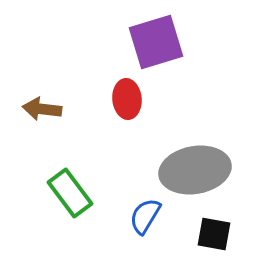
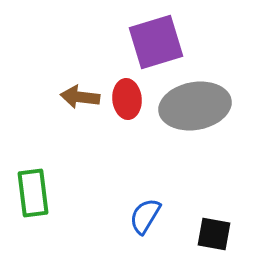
brown arrow: moved 38 px right, 12 px up
gray ellipse: moved 64 px up
green rectangle: moved 37 px left; rotated 30 degrees clockwise
